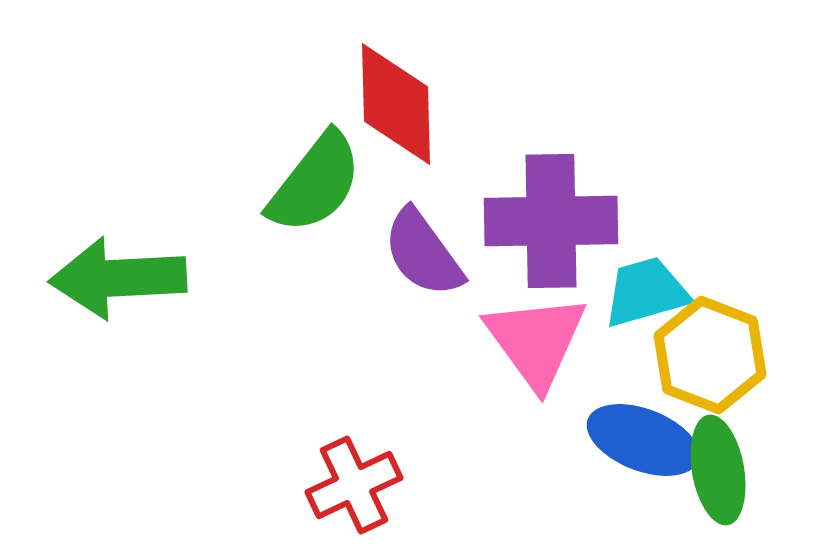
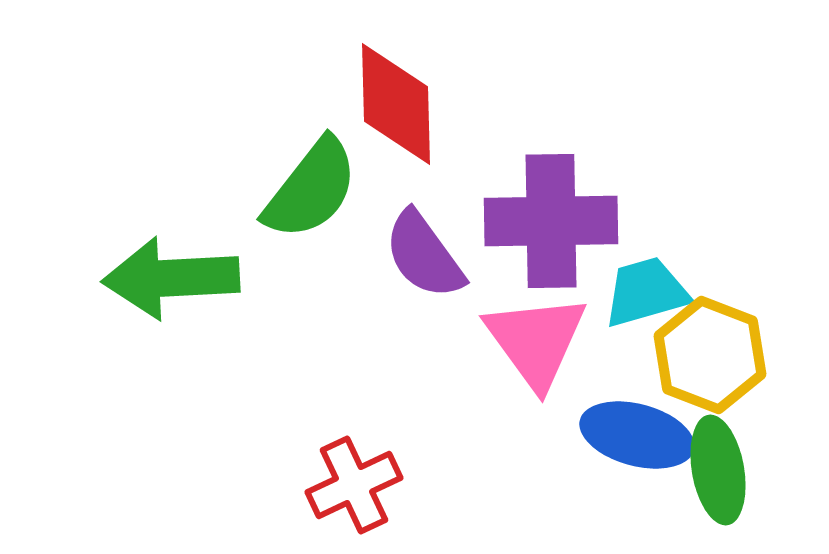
green semicircle: moved 4 px left, 6 px down
purple semicircle: moved 1 px right, 2 px down
green arrow: moved 53 px right
blue ellipse: moved 6 px left, 5 px up; rotated 6 degrees counterclockwise
